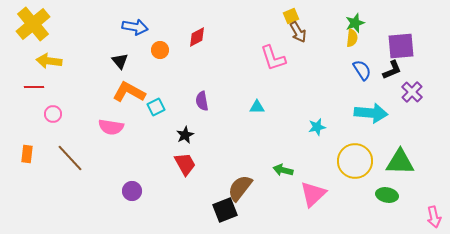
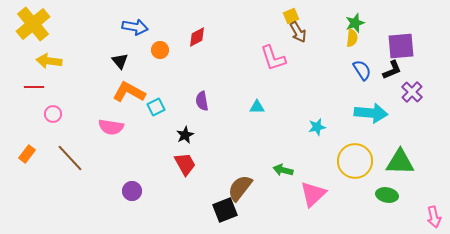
orange rectangle: rotated 30 degrees clockwise
